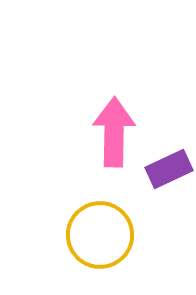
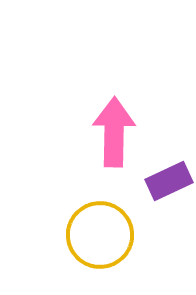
purple rectangle: moved 12 px down
